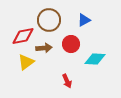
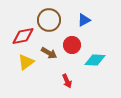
red circle: moved 1 px right, 1 px down
brown arrow: moved 5 px right, 5 px down; rotated 35 degrees clockwise
cyan diamond: moved 1 px down
